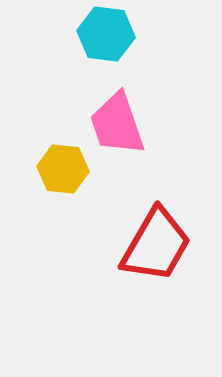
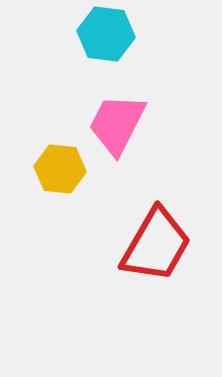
pink trapezoid: rotated 46 degrees clockwise
yellow hexagon: moved 3 px left
